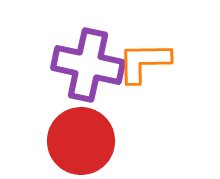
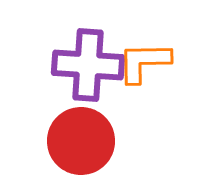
purple cross: rotated 8 degrees counterclockwise
